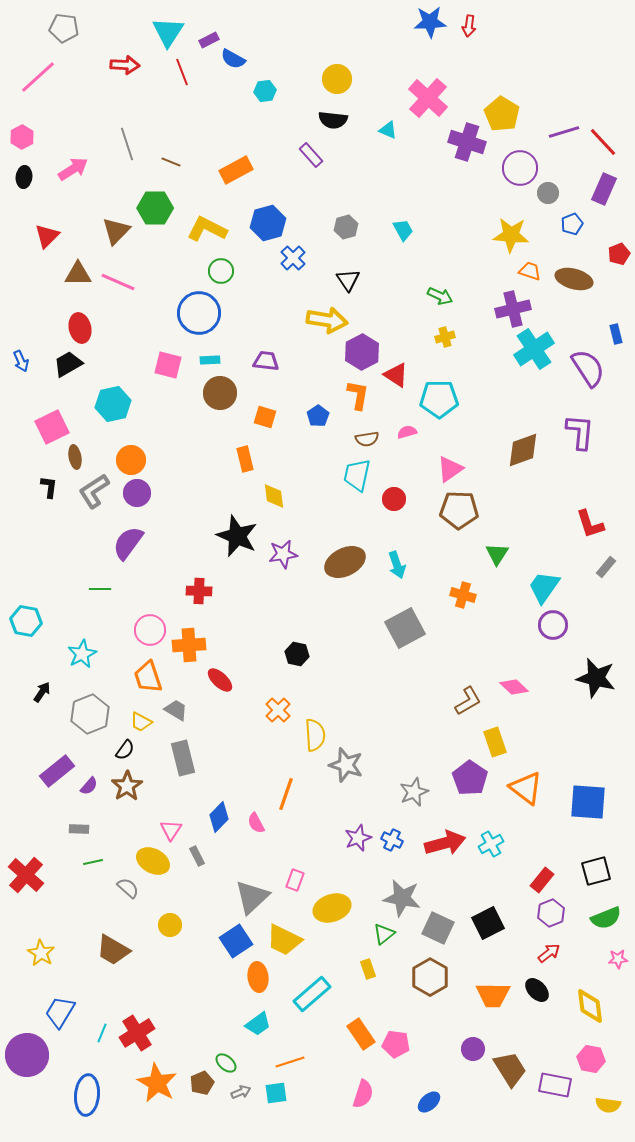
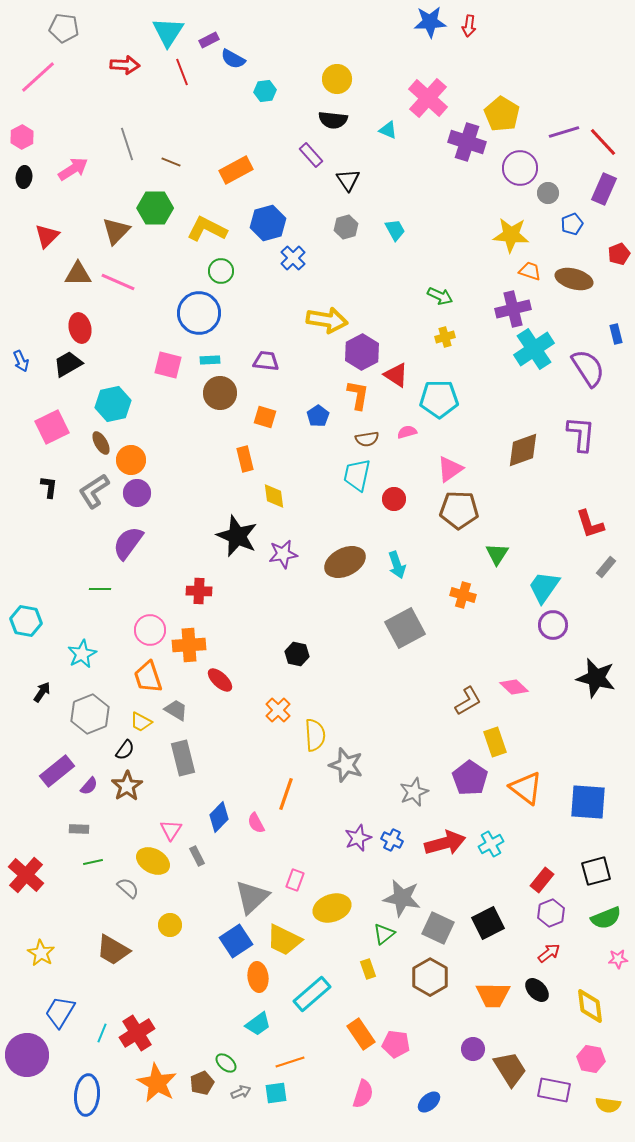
cyan trapezoid at (403, 230): moved 8 px left
black triangle at (348, 280): moved 100 px up
purple L-shape at (580, 432): moved 1 px right, 2 px down
brown ellipse at (75, 457): moved 26 px right, 14 px up; rotated 20 degrees counterclockwise
purple rectangle at (555, 1085): moved 1 px left, 5 px down
